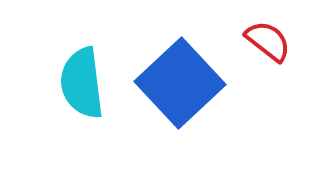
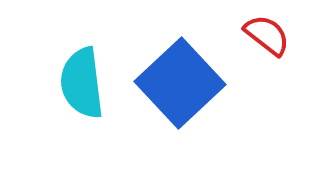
red semicircle: moved 1 px left, 6 px up
